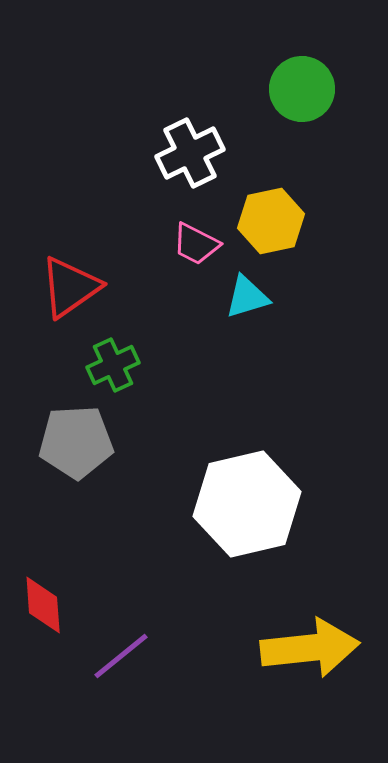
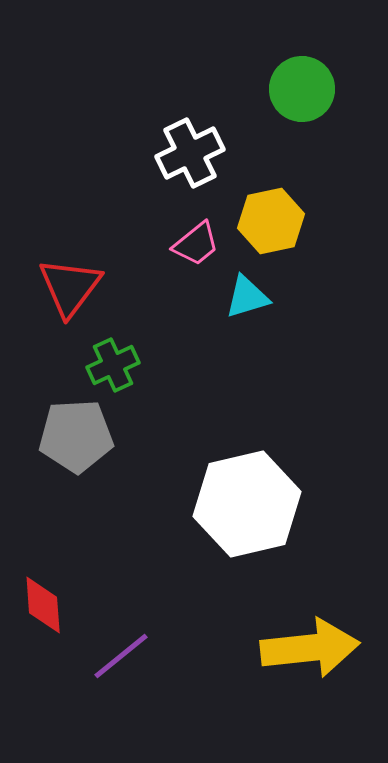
pink trapezoid: rotated 66 degrees counterclockwise
red triangle: rotated 18 degrees counterclockwise
gray pentagon: moved 6 px up
